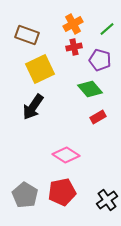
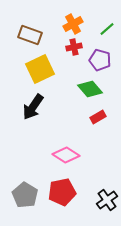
brown rectangle: moved 3 px right
